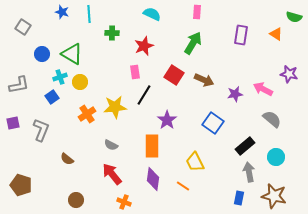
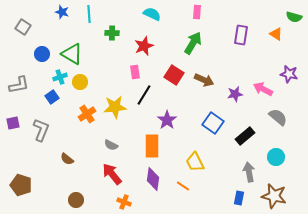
gray semicircle at (272, 119): moved 6 px right, 2 px up
black rectangle at (245, 146): moved 10 px up
